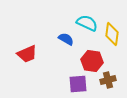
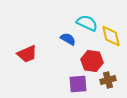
yellow diamond: moved 1 px left, 2 px down; rotated 20 degrees counterclockwise
blue semicircle: moved 2 px right
